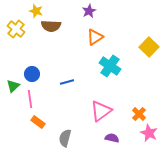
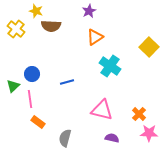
pink triangle: moved 1 px right, 1 px up; rotated 50 degrees clockwise
pink star: rotated 24 degrees counterclockwise
